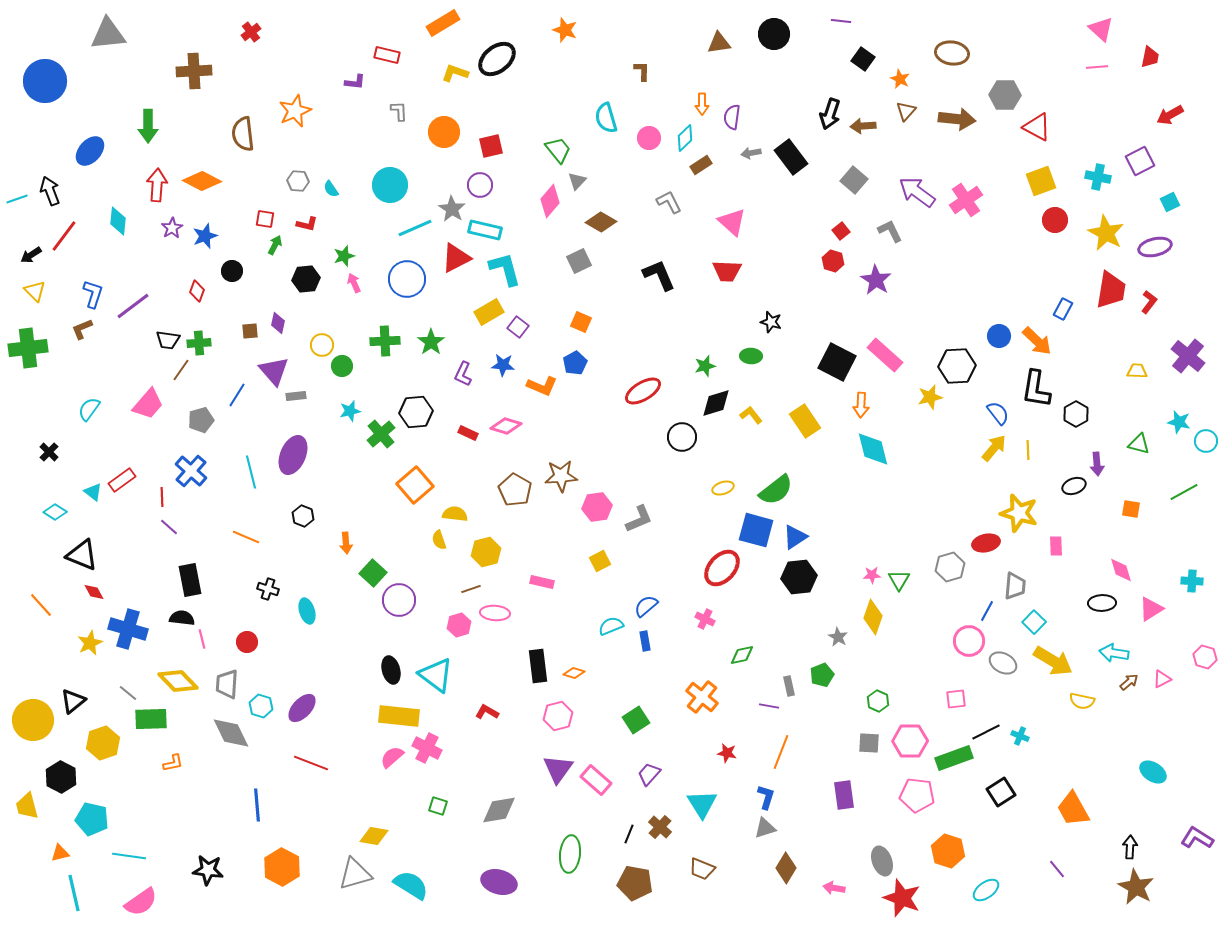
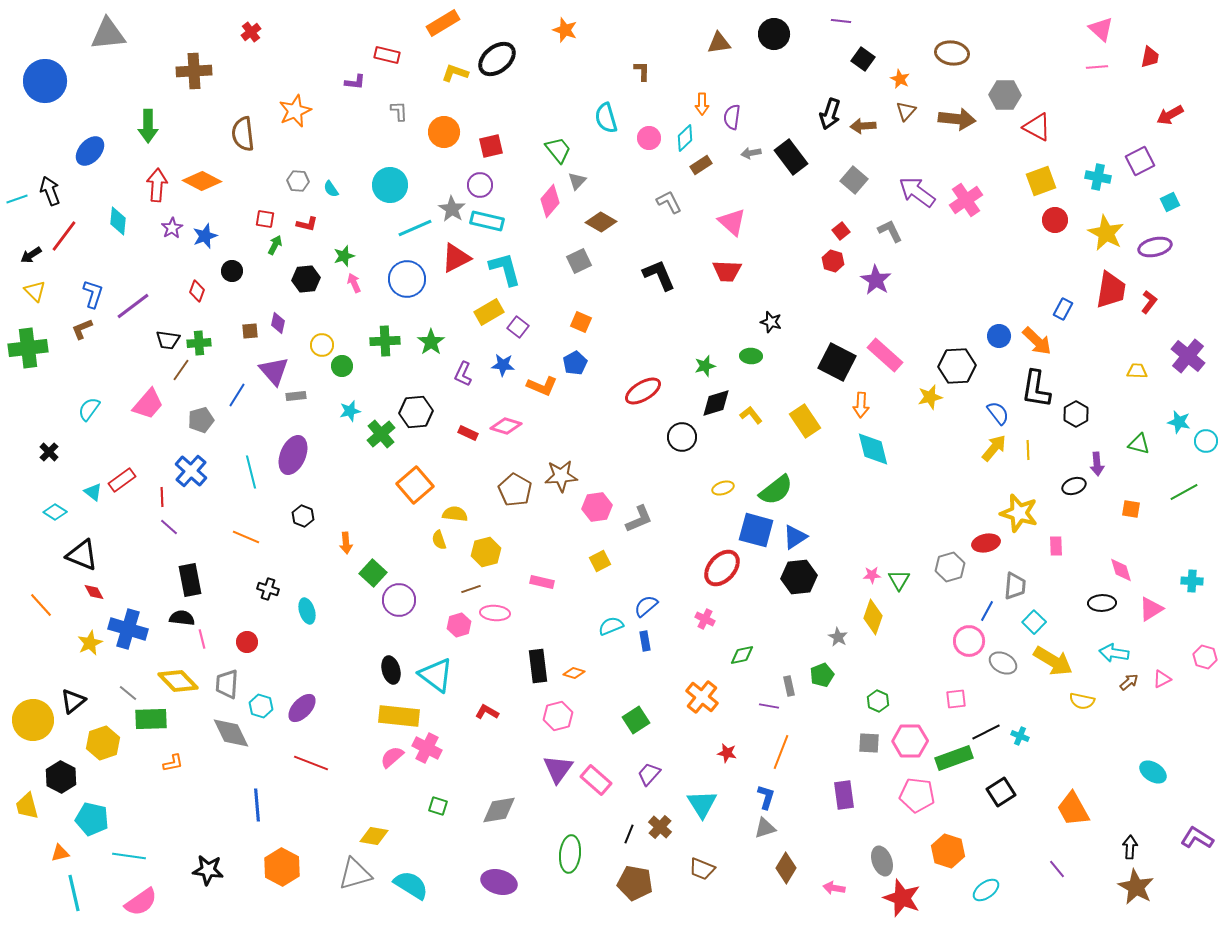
cyan rectangle at (485, 230): moved 2 px right, 9 px up
